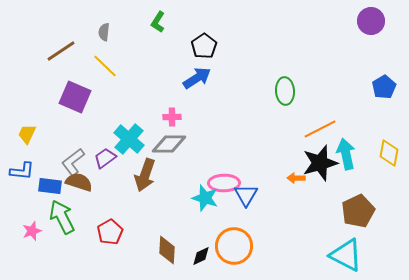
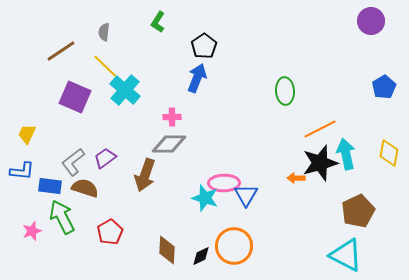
blue arrow: rotated 36 degrees counterclockwise
cyan cross: moved 4 px left, 49 px up
brown semicircle: moved 6 px right, 6 px down
